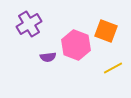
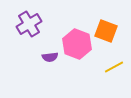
pink hexagon: moved 1 px right, 1 px up
purple semicircle: moved 2 px right
yellow line: moved 1 px right, 1 px up
